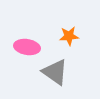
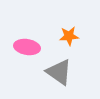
gray triangle: moved 4 px right
